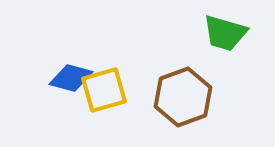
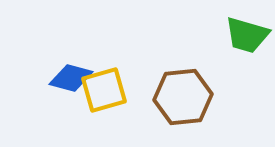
green trapezoid: moved 22 px right, 2 px down
brown hexagon: rotated 14 degrees clockwise
